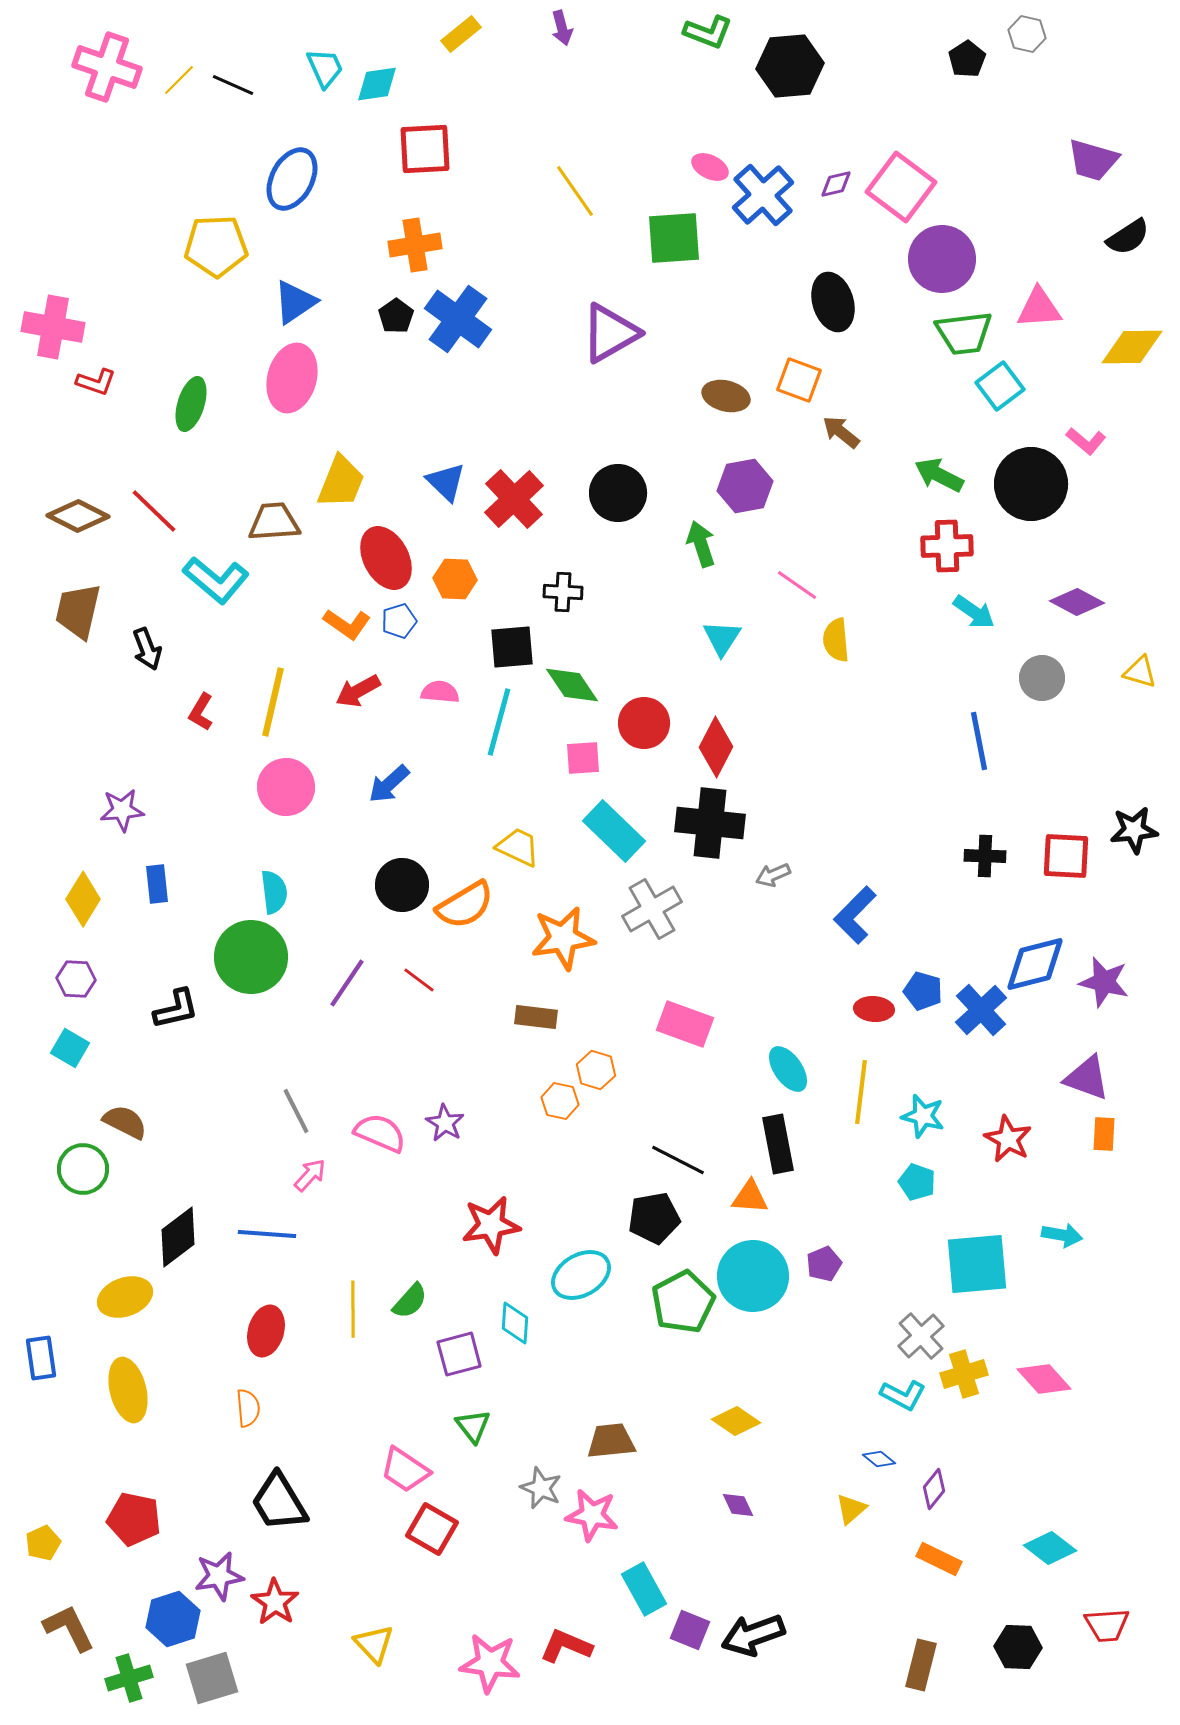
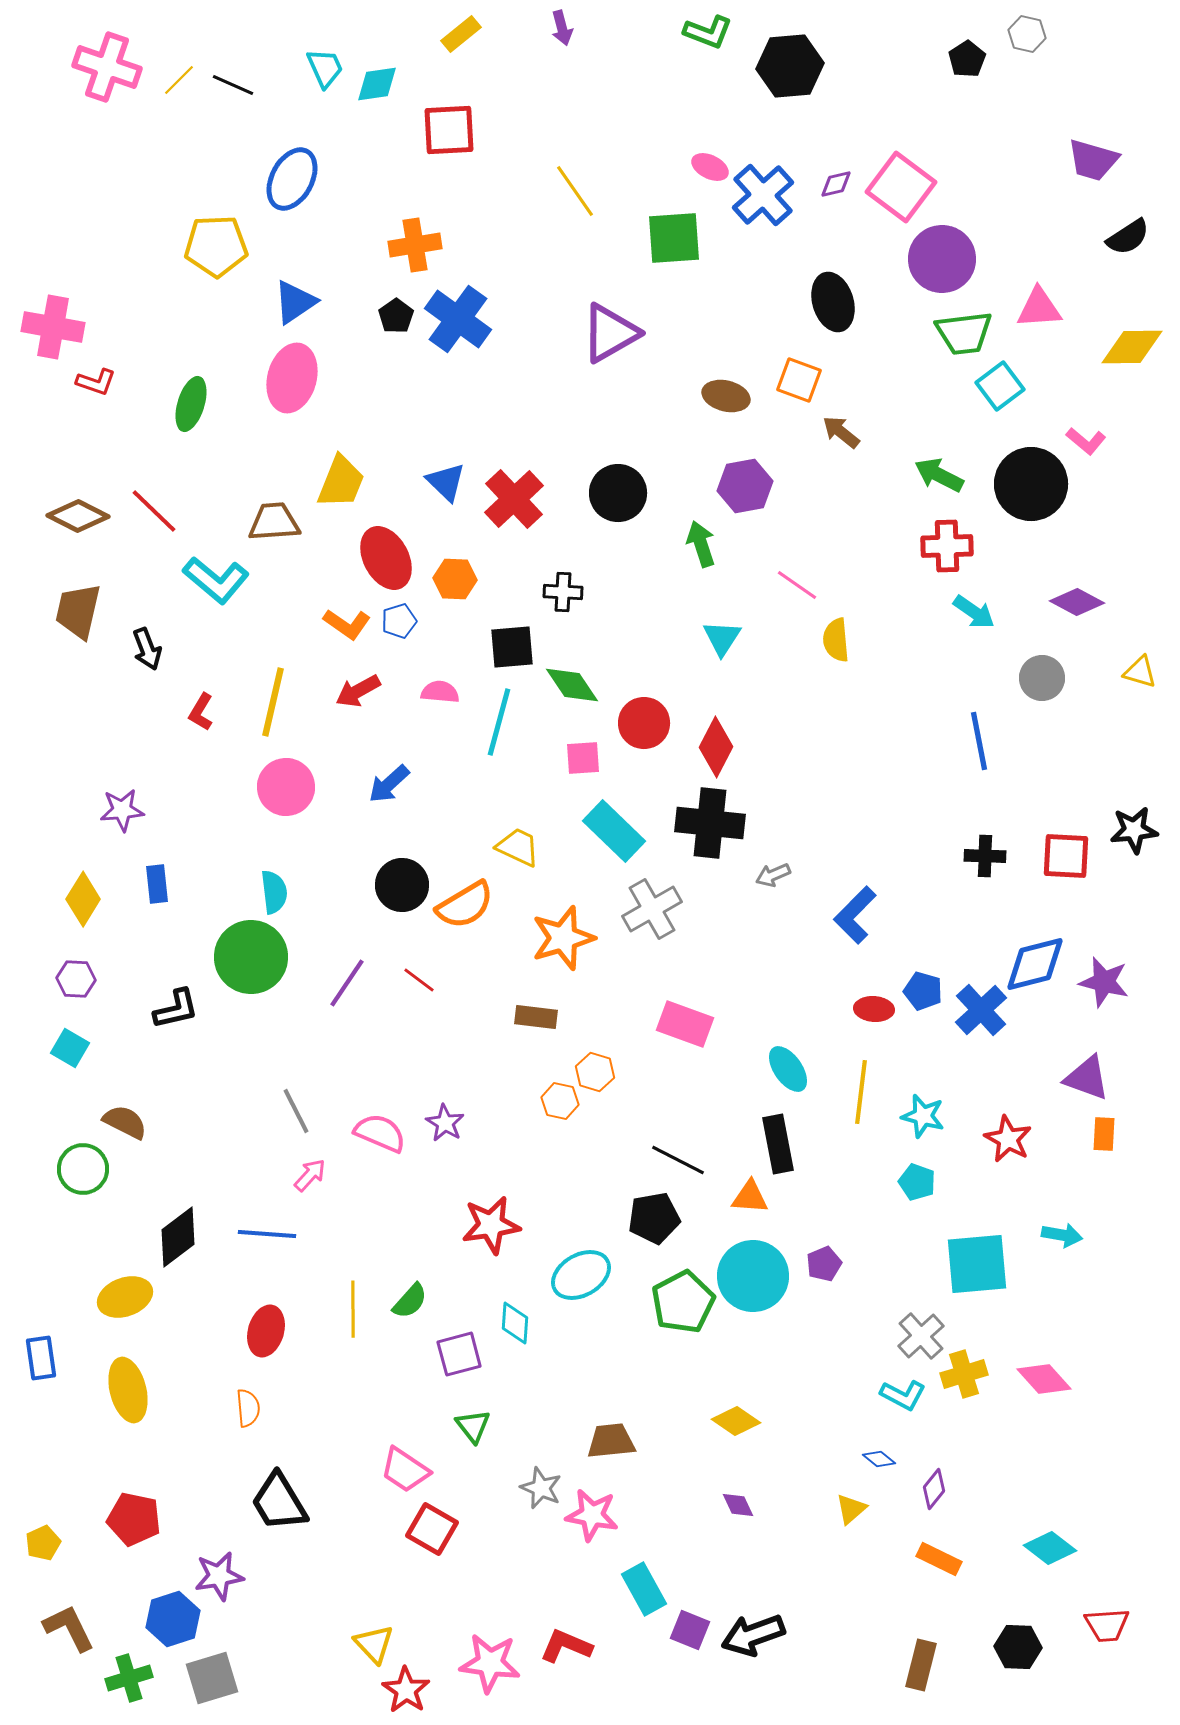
red square at (425, 149): moved 24 px right, 19 px up
orange star at (563, 938): rotated 8 degrees counterclockwise
orange hexagon at (596, 1070): moved 1 px left, 2 px down
red star at (275, 1602): moved 131 px right, 88 px down
